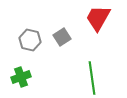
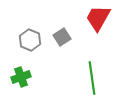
gray hexagon: rotated 10 degrees clockwise
